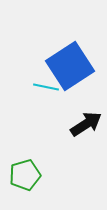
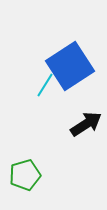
cyan line: moved 1 px left, 2 px up; rotated 70 degrees counterclockwise
